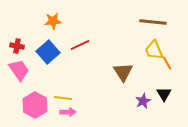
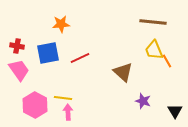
orange star: moved 8 px right, 3 px down
red line: moved 13 px down
blue square: moved 1 px down; rotated 30 degrees clockwise
orange line: moved 2 px up
brown triangle: rotated 15 degrees counterclockwise
black triangle: moved 11 px right, 17 px down
purple star: rotated 28 degrees counterclockwise
pink arrow: rotated 91 degrees counterclockwise
